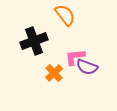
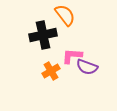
black cross: moved 9 px right, 6 px up; rotated 8 degrees clockwise
pink L-shape: moved 3 px left, 1 px up; rotated 10 degrees clockwise
orange cross: moved 3 px left, 2 px up; rotated 12 degrees clockwise
